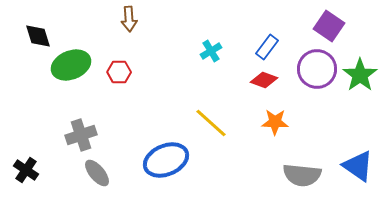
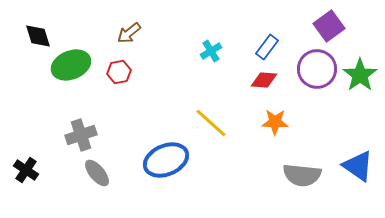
brown arrow: moved 14 px down; rotated 55 degrees clockwise
purple square: rotated 20 degrees clockwise
red hexagon: rotated 10 degrees counterclockwise
red diamond: rotated 16 degrees counterclockwise
